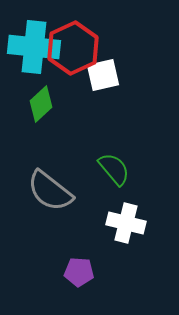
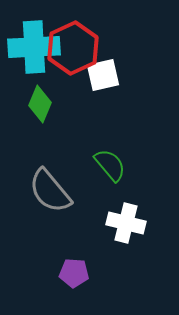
cyan cross: rotated 9 degrees counterclockwise
green diamond: moved 1 px left; rotated 24 degrees counterclockwise
green semicircle: moved 4 px left, 4 px up
gray semicircle: rotated 12 degrees clockwise
purple pentagon: moved 5 px left, 1 px down
